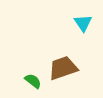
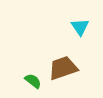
cyan triangle: moved 3 px left, 4 px down
